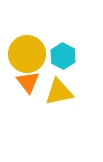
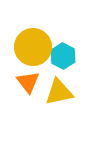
yellow circle: moved 6 px right, 7 px up
